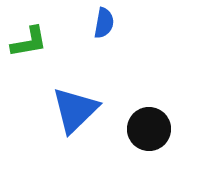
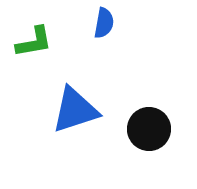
green L-shape: moved 5 px right
blue triangle: rotated 26 degrees clockwise
